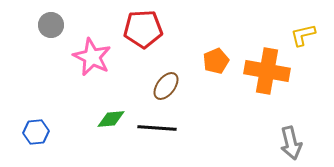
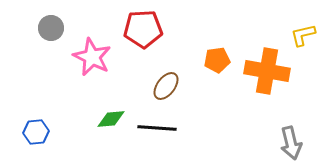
gray circle: moved 3 px down
orange pentagon: moved 1 px right, 1 px up; rotated 15 degrees clockwise
